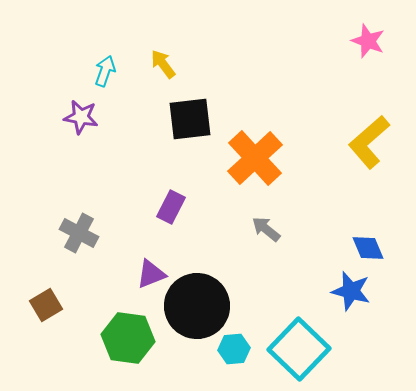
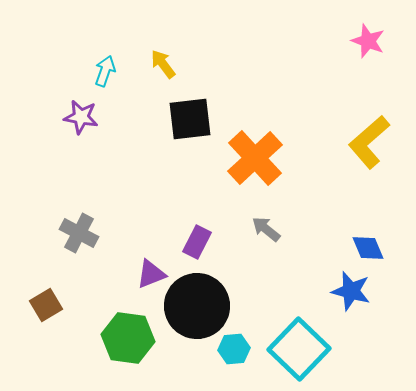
purple rectangle: moved 26 px right, 35 px down
